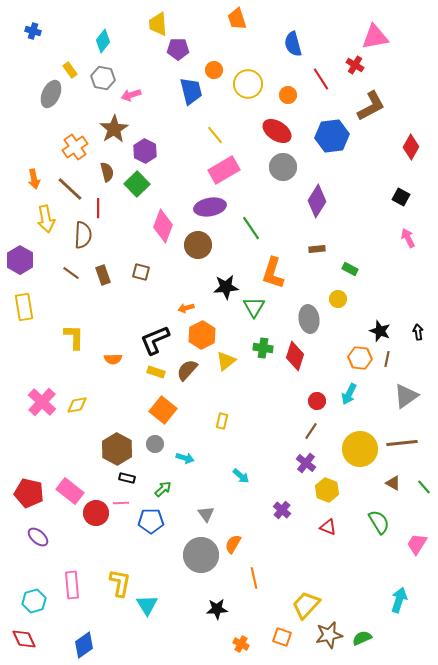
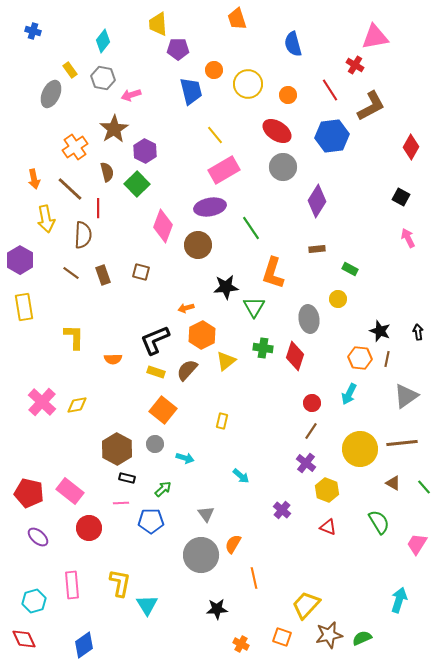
red line at (321, 79): moved 9 px right, 11 px down
red circle at (317, 401): moved 5 px left, 2 px down
red circle at (96, 513): moved 7 px left, 15 px down
